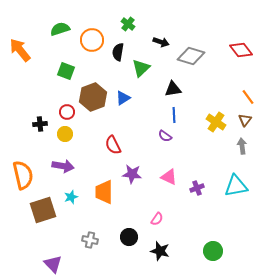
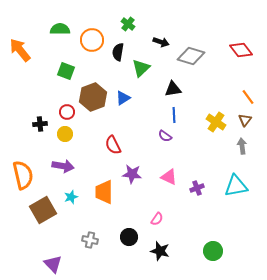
green semicircle: rotated 18 degrees clockwise
brown square: rotated 12 degrees counterclockwise
